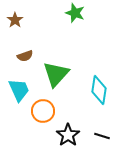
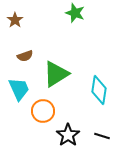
green triangle: rotated 16 degrees clockwise
cyan trapezoid: moved 1 px up
